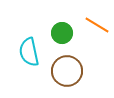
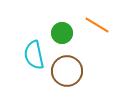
cyan semicircle: moved 5 px right, 3 px down
